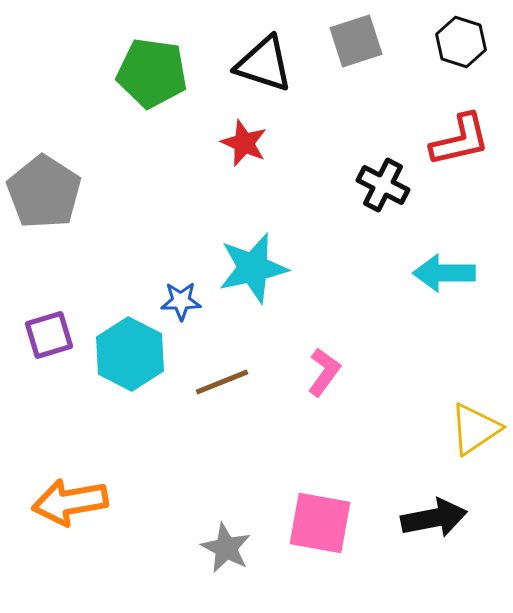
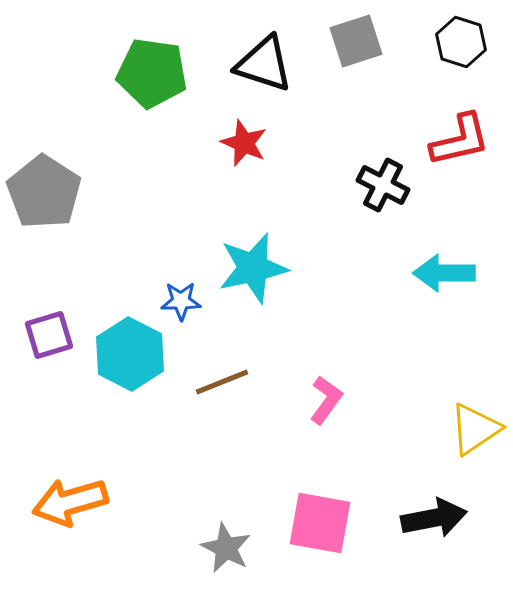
pink L-shape: moved 2 px right, 28 px down
orange arrow: rotated 6 degrees counterclockwise
